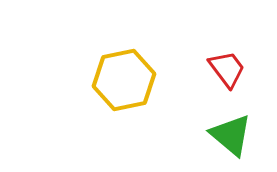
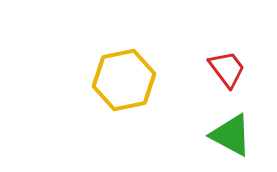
green triangle: rotated 12 degrees counterclockwise
